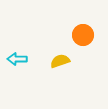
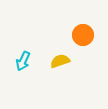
cyan arrow: moved 6 px right, 2 px down; rotated 66 degrees counterclockwise
